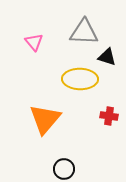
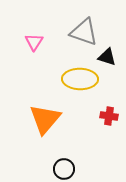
gray triangle: rotated 16 degrees clockwise
pink triangle: rotated 12 degrees clockwise
